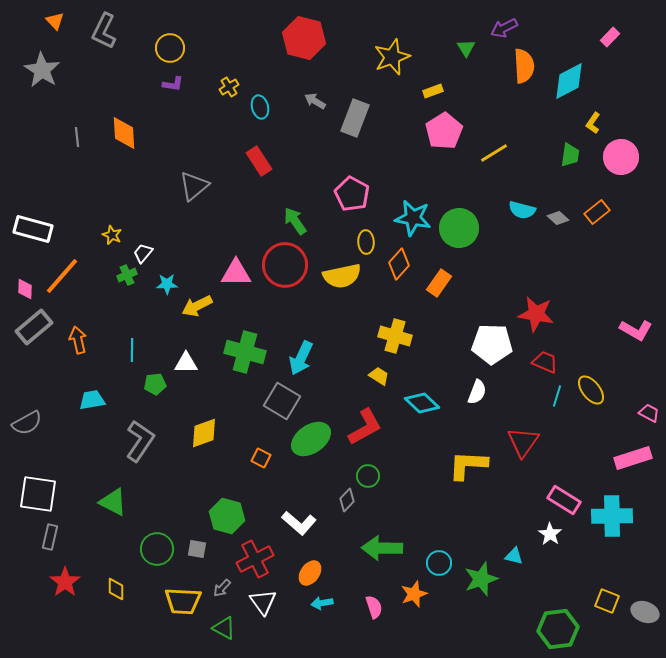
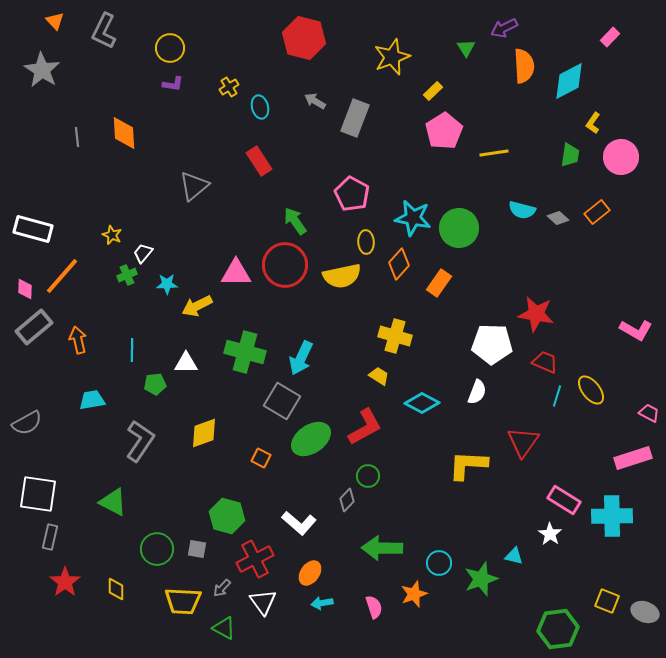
yellow rectangle at (433, 91): rotated 24 degrees counterclockwise
yellow line at (494, 153): rotated 24 degrees clockwise
cyan diamond at (422, 403): rotated 16 degrees counterclockwise
